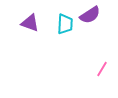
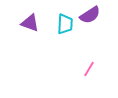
pink line: moved 13 px left
